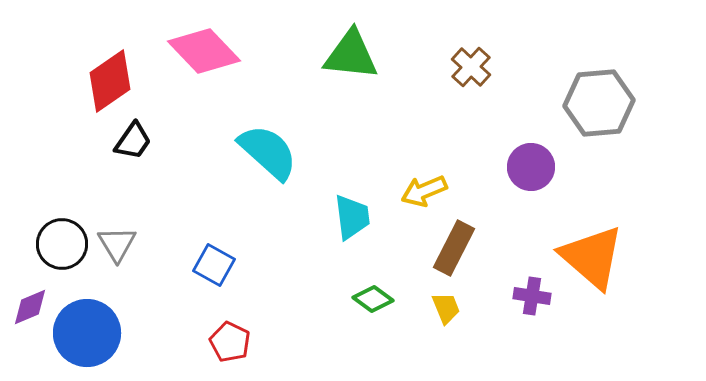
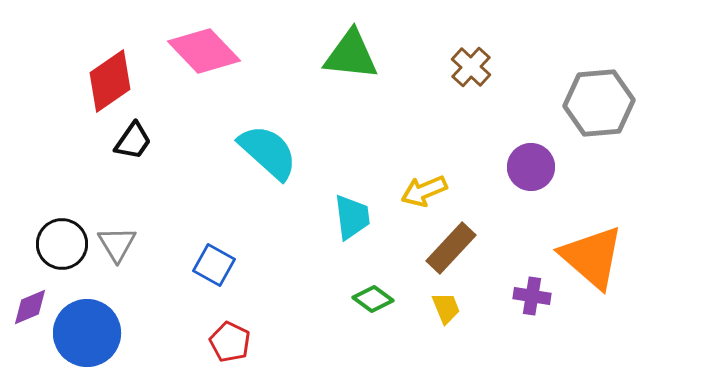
brown rectangle: moved 3 px left; rotated 16 degrees clockwise
